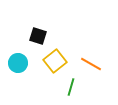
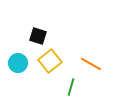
yellow square: moved 5 px left
